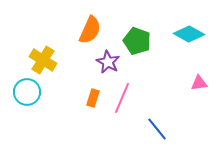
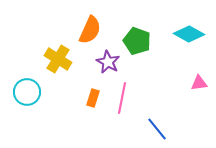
yellow cross: moved 15 px right, 1 px up
pink line: rotated 12 degrees counterclockwise
